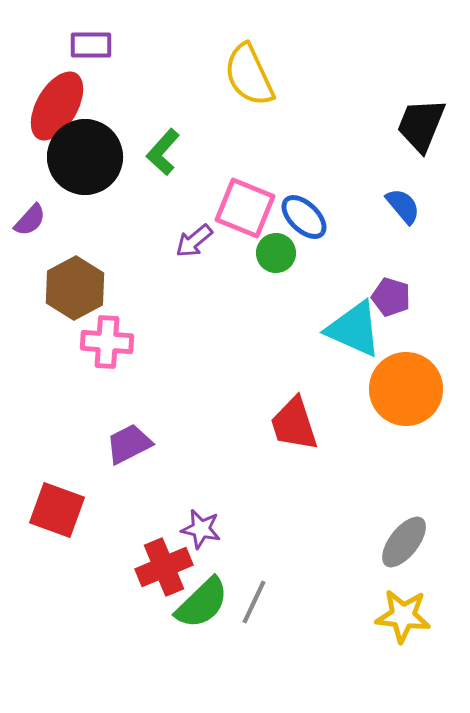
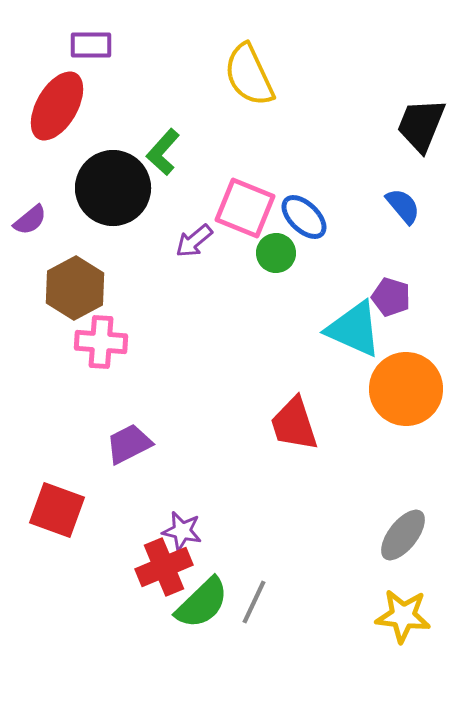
black circle: moved 28 px right, 31 px down
purple semicircle: rotated 9 degrees clockwise
pink cross: moved 6 px left
purple star: moved 19 px left, 2 px down
gray ellipse: moved 1 px left, 7 px up
